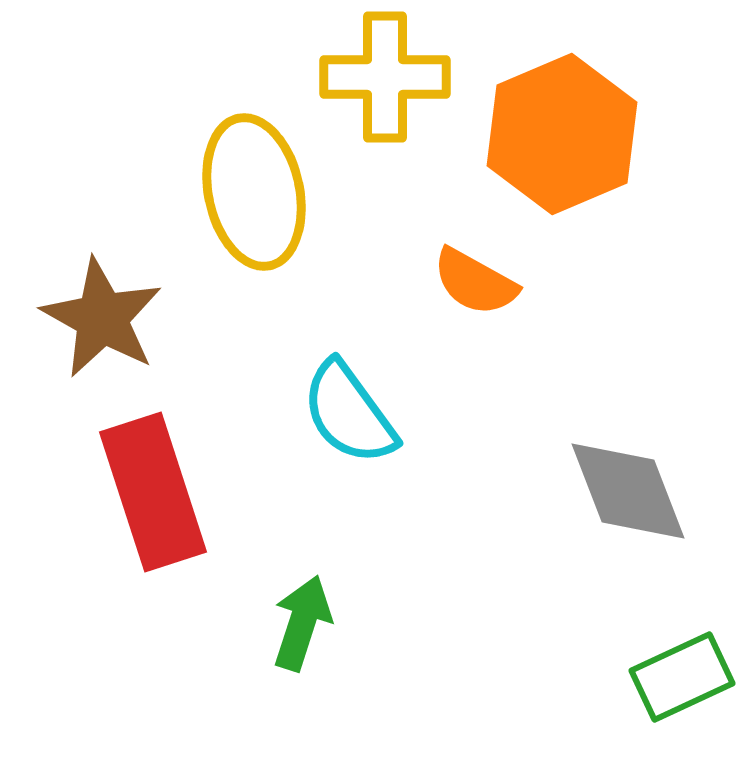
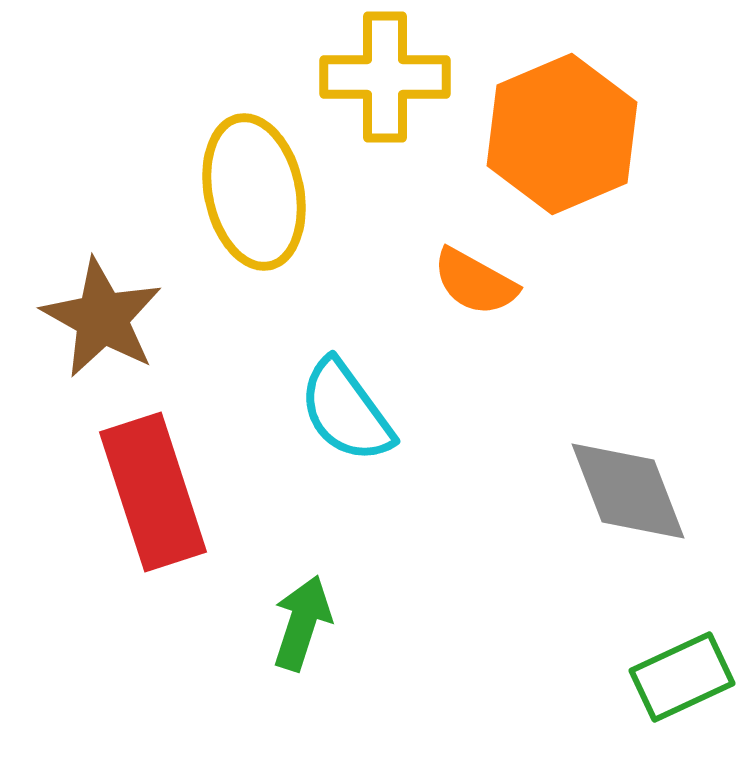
cyan semicircle: moved 3 px left, 2 px up
